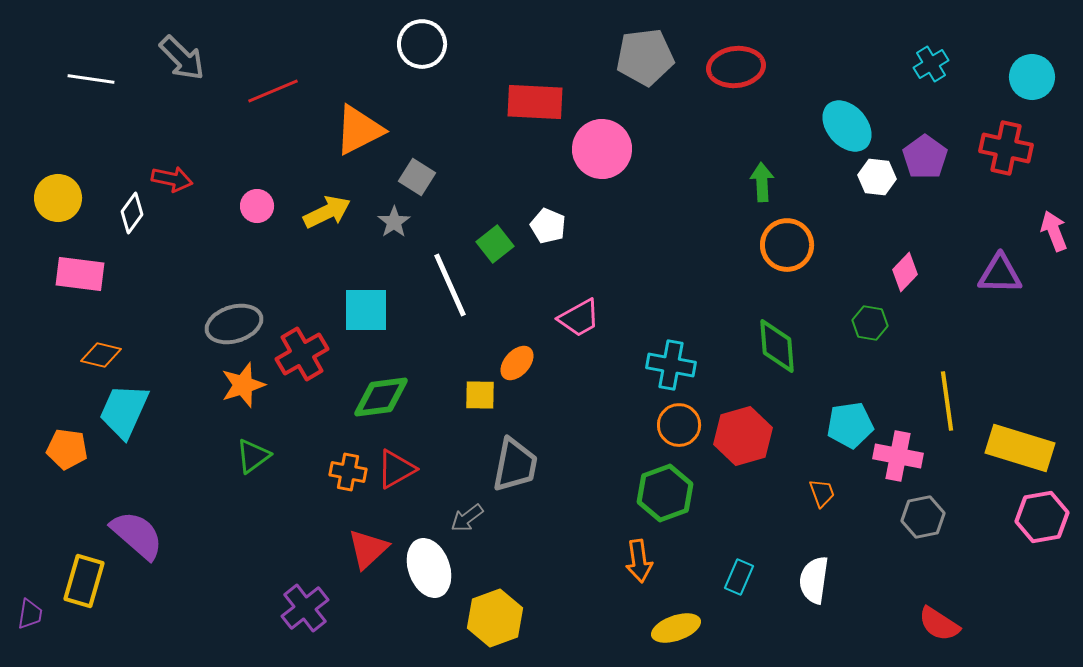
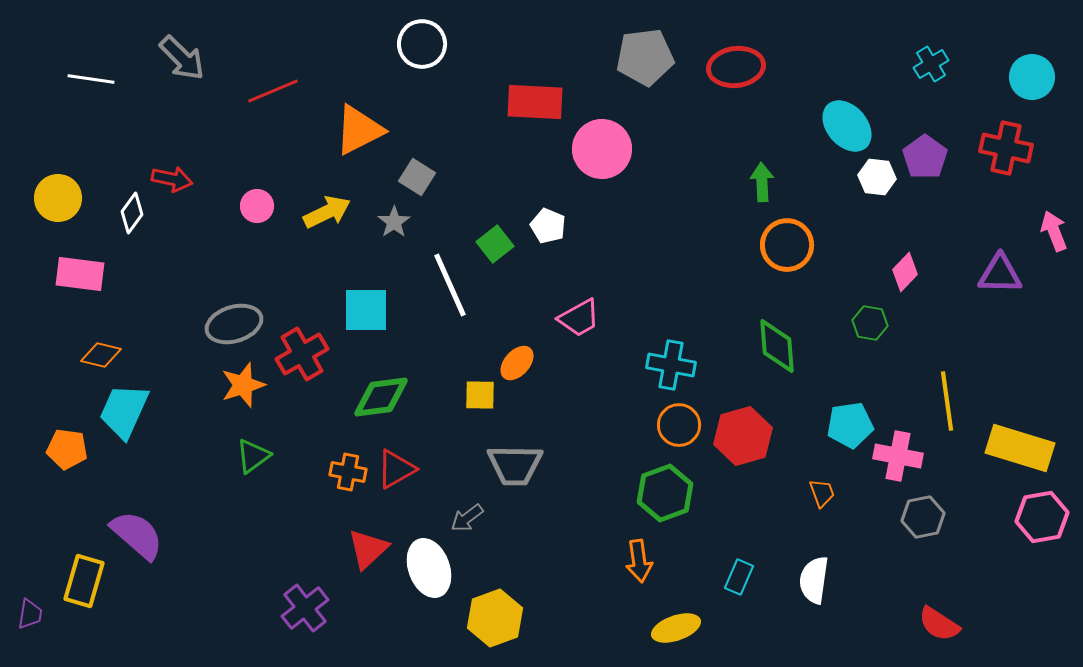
gray trapezoid at (515, 465): rotated 80 degrees clockwise
